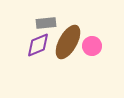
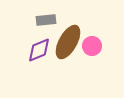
gray rectangle: moved 3 px up
purple diamond: moved 1 px right, 5 px down
